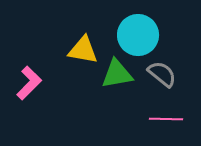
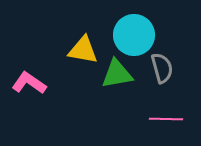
cyan circle: moved 4 px left
gray semicircle: moved 6 px up; rotated 36 degrees clockwise
pink L-shape: rotated 100 degrees counterclockwise
